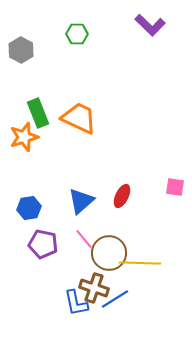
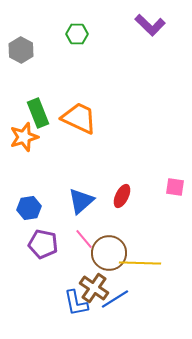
brown cross: rotated 16 degrees clockwise
